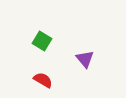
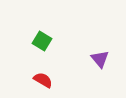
purple triangle: moved 15 px right
